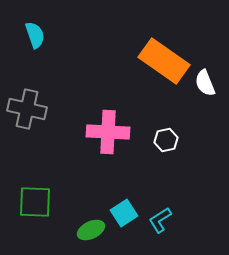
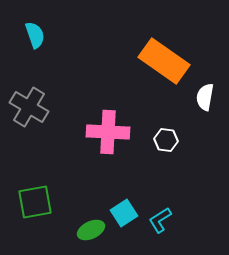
white semicircle: moved 14 px down; rotated 32 degrees clockwise
gray cross: moved 2 px right, 2 px up; rotated 18 degrees clockwise
white hexagon: rotated 20 degrees clockwise
green square: rotated 12 degrees counterclockwise
